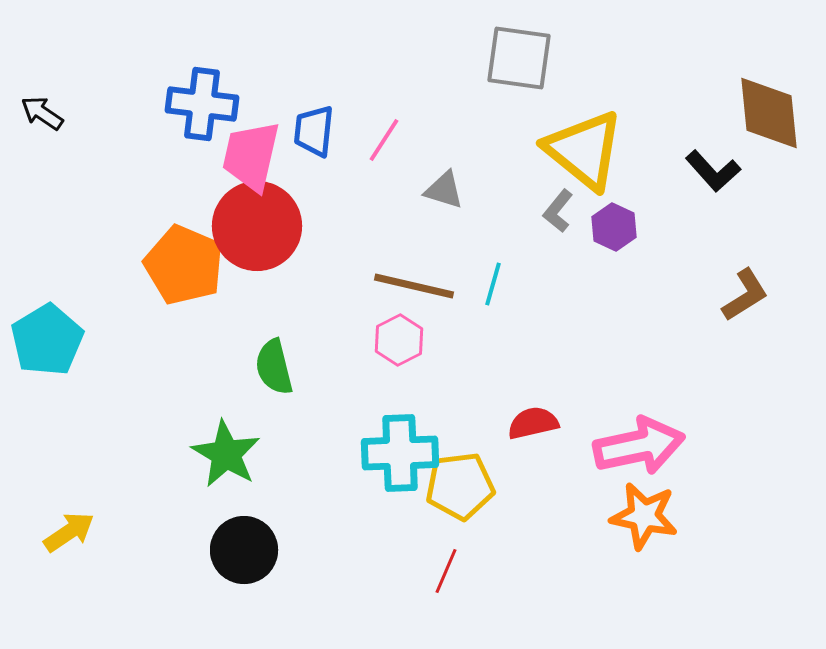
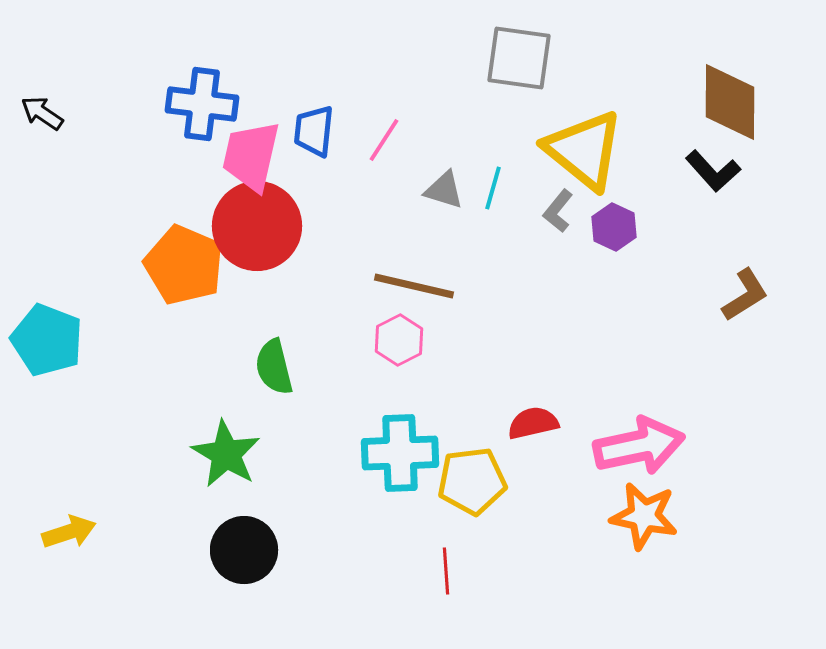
brown diamond: moved 39 px left, 11 px up; rotated 6 degrees clockwise
cyan line: moved 96 px up
cyan pentagon: rotated 20 degrees counterclockwise
yellow pentagon: moved 12 px right, 5 px up
yellow arrow: rotated 16 degrees clockwise
red line: rotated 27 degrees counterclockwise
